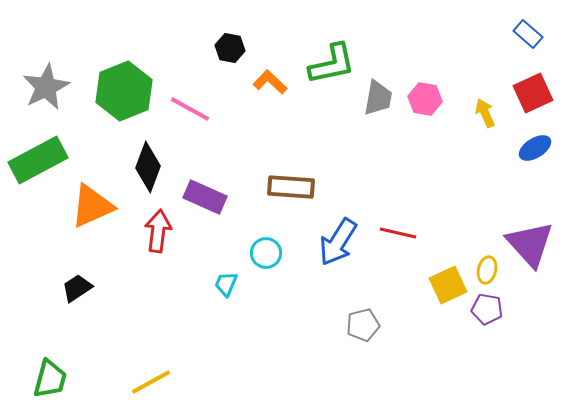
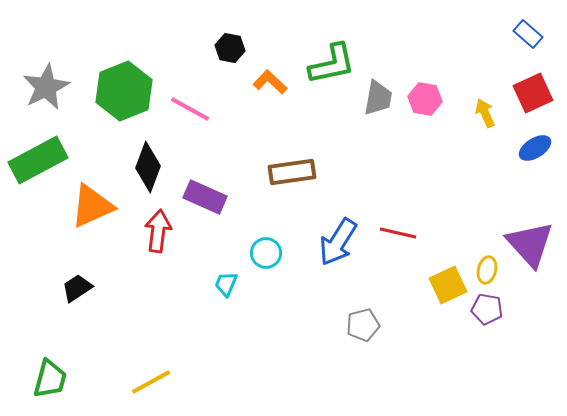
brown rectangle: moved 1 px right, 15 px up; rotated 12 degrees counterclockwise
